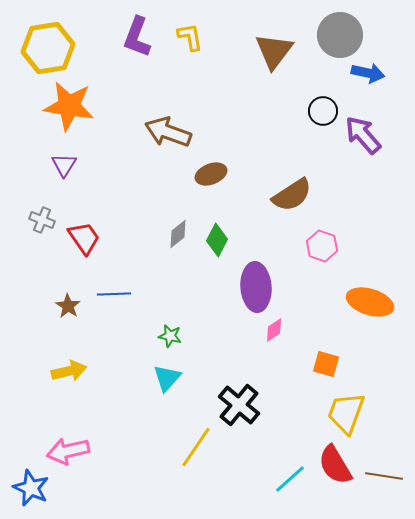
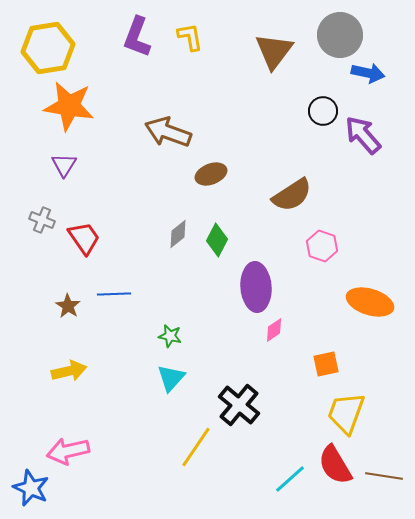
orange square: rotated 28 degrees counterclockwise
cyan triangle: moved 4 px right
